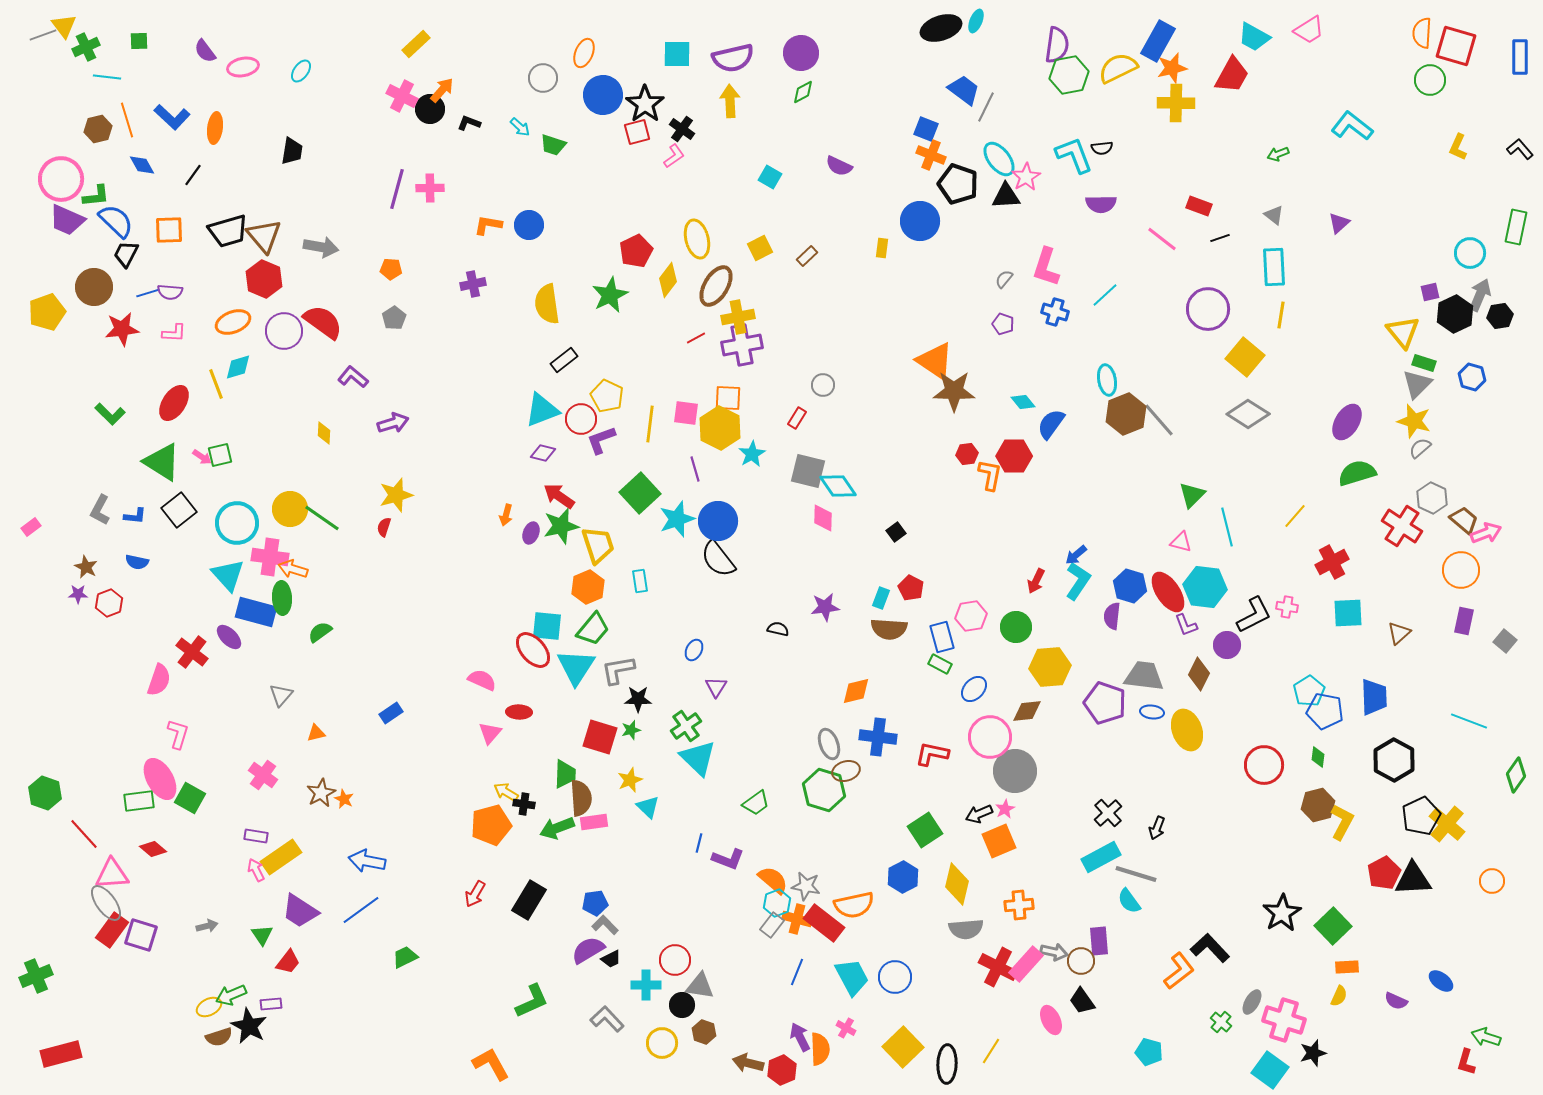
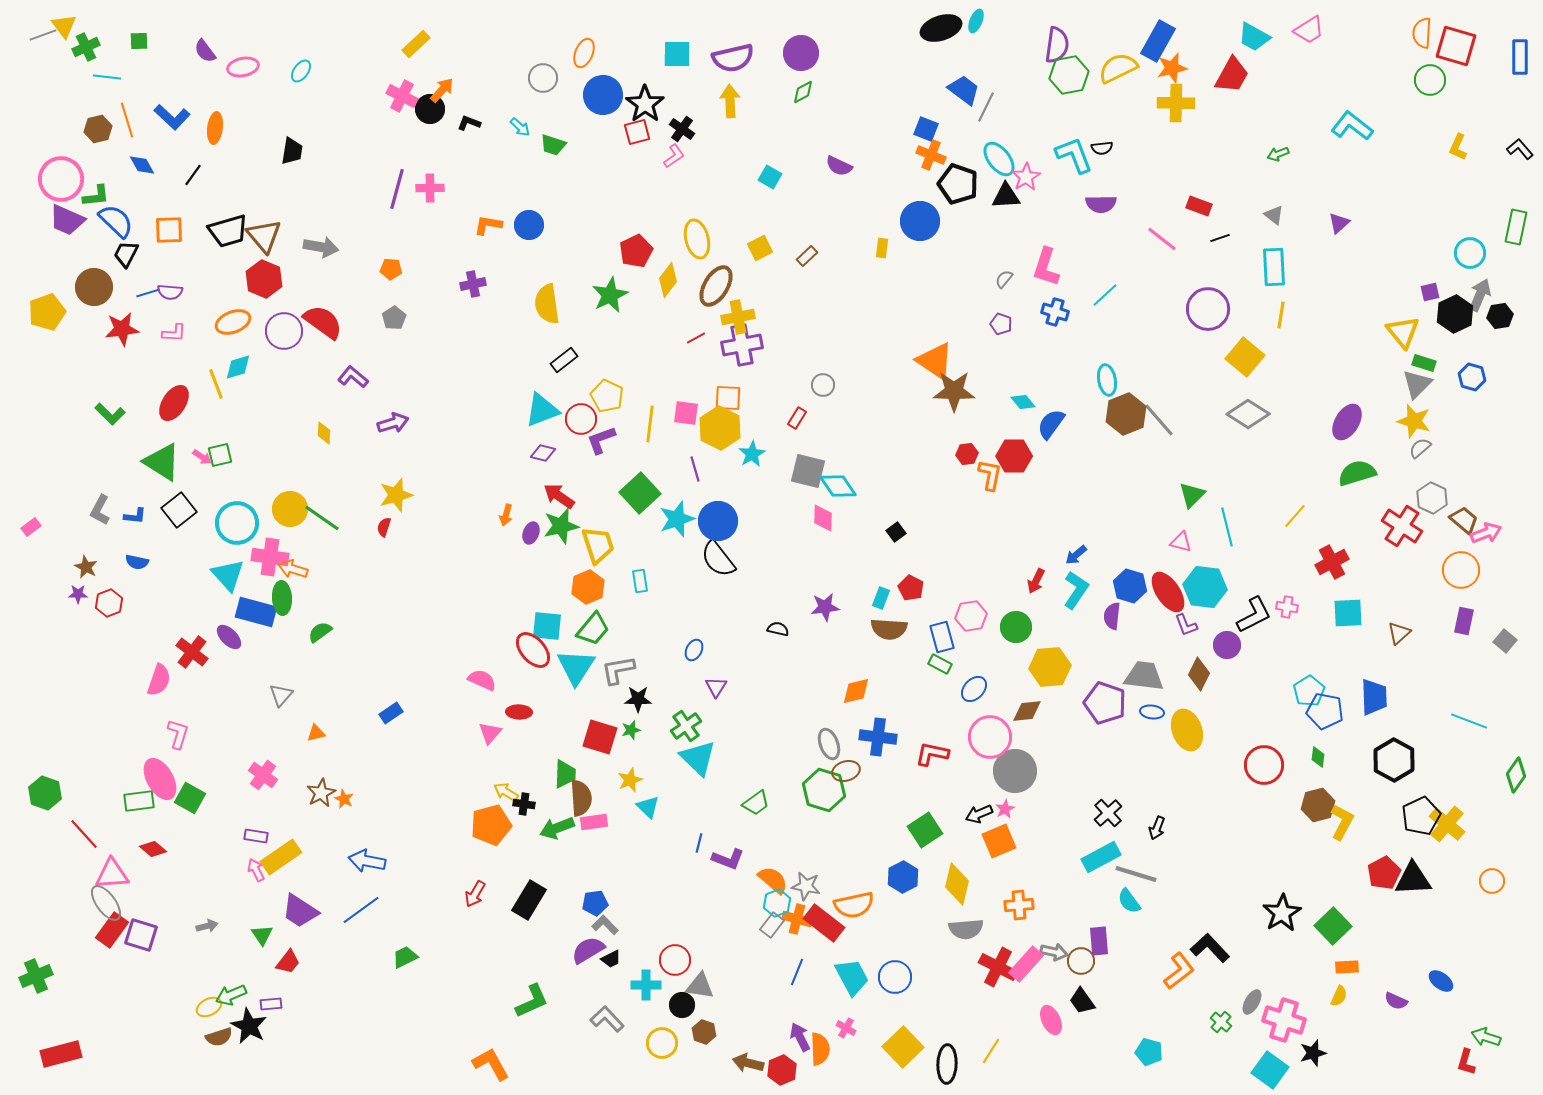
purple pentagon at (1003, 324): moved 2 px left
cyan L-shape at (1078, 581): moved 2 px left, 9 px down
